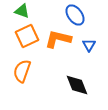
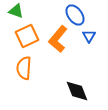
green triangle: moved 6 px left
orange L-shape: rotated 64 degrees counterclockwise
blue triangle: moved 9 px up
orange semicircle: moved 2 px right, 3 px up; rotated 15 degrees counterclockwise
black diamond: moved 6 px down
